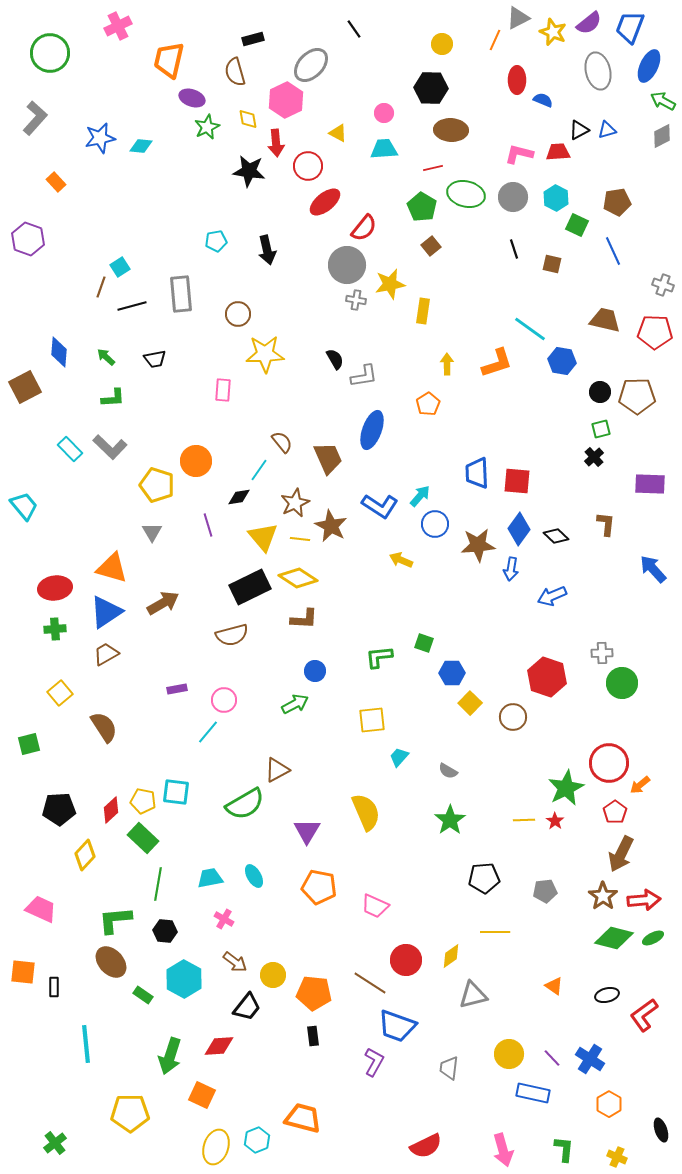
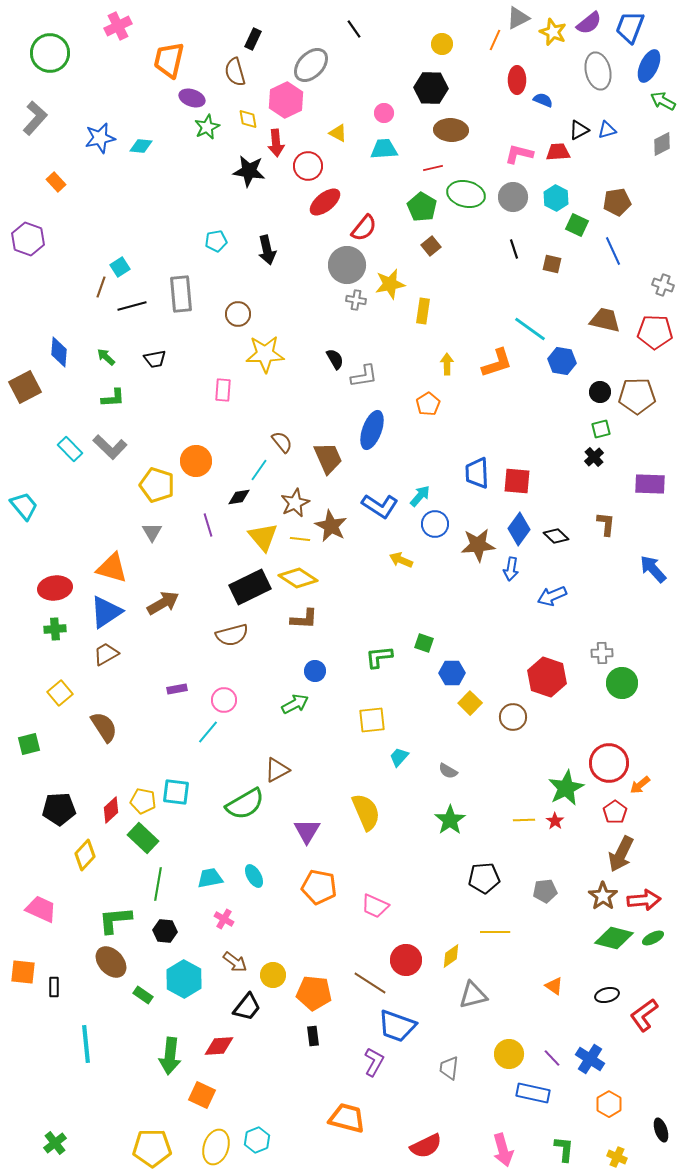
black rectangle at (253, 39): rotated 50 degrees counterclockwise
gray diamond at (662, 136): moved 8 px down
green arrow at (170, 1056): rotated 12 degrees counterclockwise
yellow pentagon at (130, 1113): moved 22 px right, 35 px down
orange trapezoid at (303, 1118): moved 44 px right
